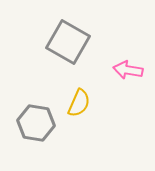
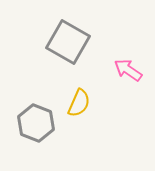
pink arrow: rotated 24 degrees clockwise
gray hexagon: rotated 12 degrees clockwise
